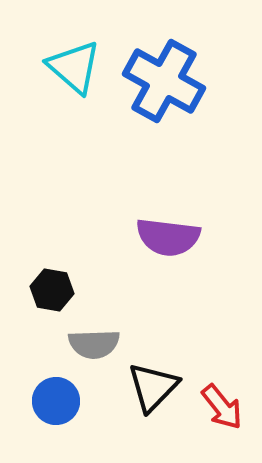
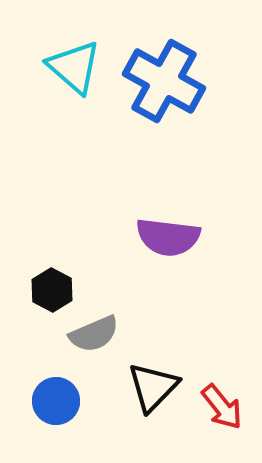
black hexagon: rotated 18 degrees clockwise
gray semicircle: moved 10 px up; rotated 21 degrees counterclockwise
